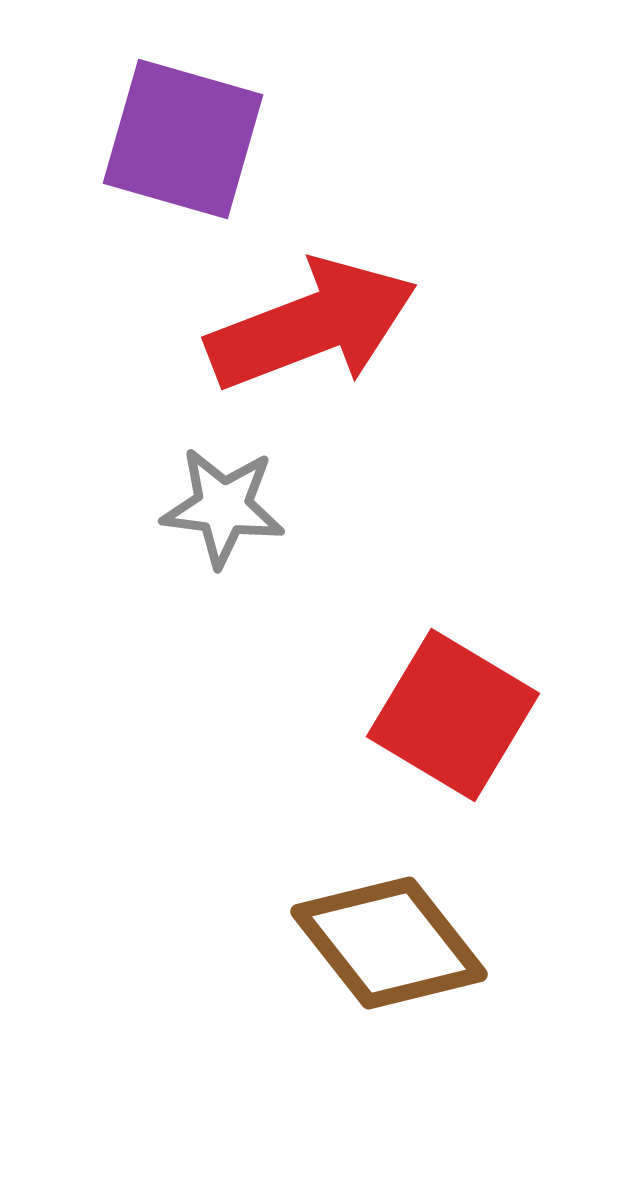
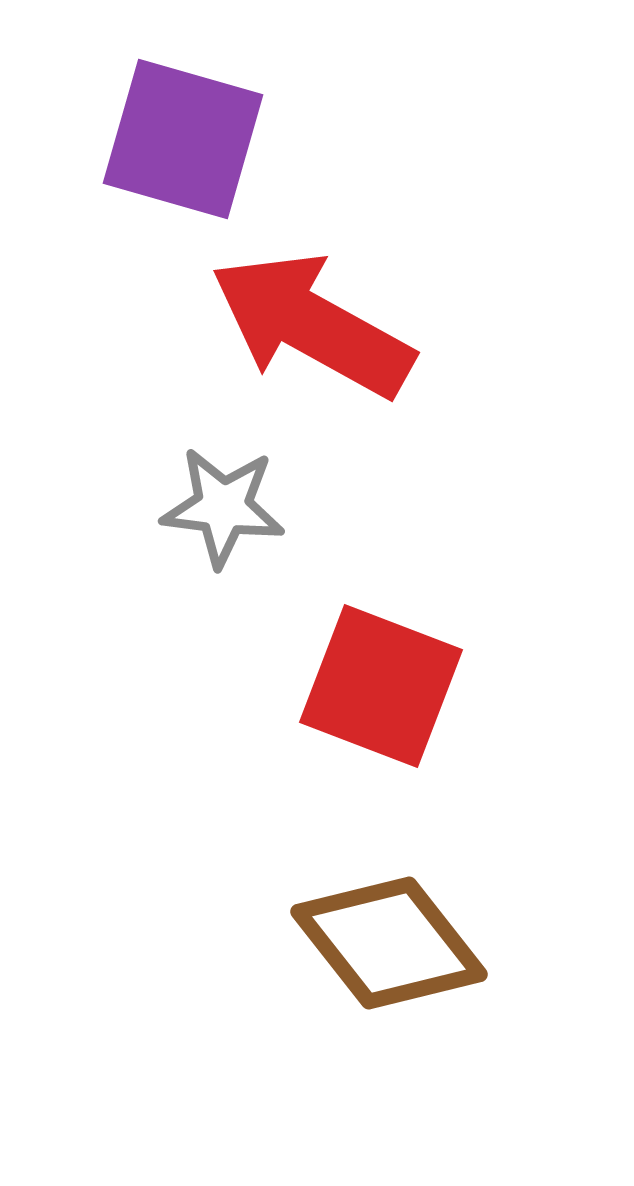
red arrow: rotated 130 degrees counterclockwise
red square: moved 72 px left, 29 px up; rotated 10 degrees counterclockwise
